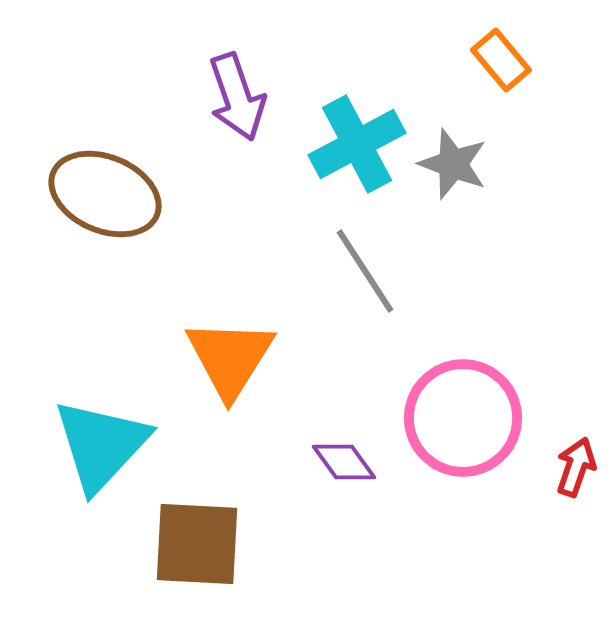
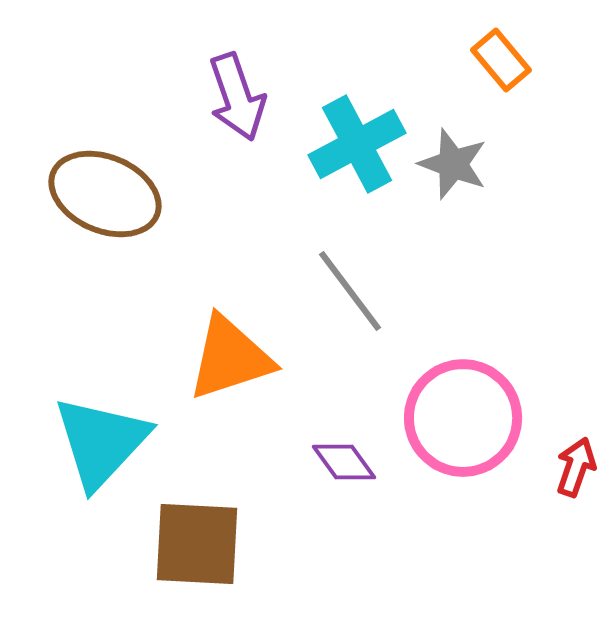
gray line: moved 15 px left, 20 px down; rotated 4 degrees counterclockwise
orange triangle: rotated 40 degrees clockwise
cyan triangle: moved 3 px up
